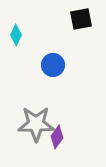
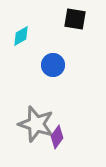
black square: moved 6 px left; rotated 20 degrees clockwise
cyan diamond: moved 5 px right, 1 px down; rotated 35 degrees clockwise
gray star: rotated 18 degrees clockwise
